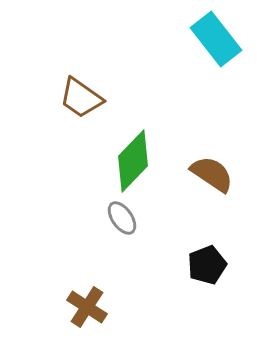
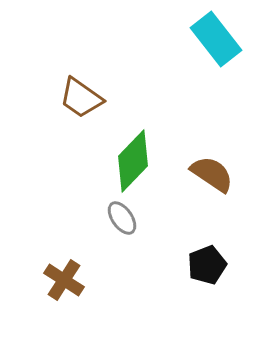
brown cross: moved 23 px left, 27 px up
